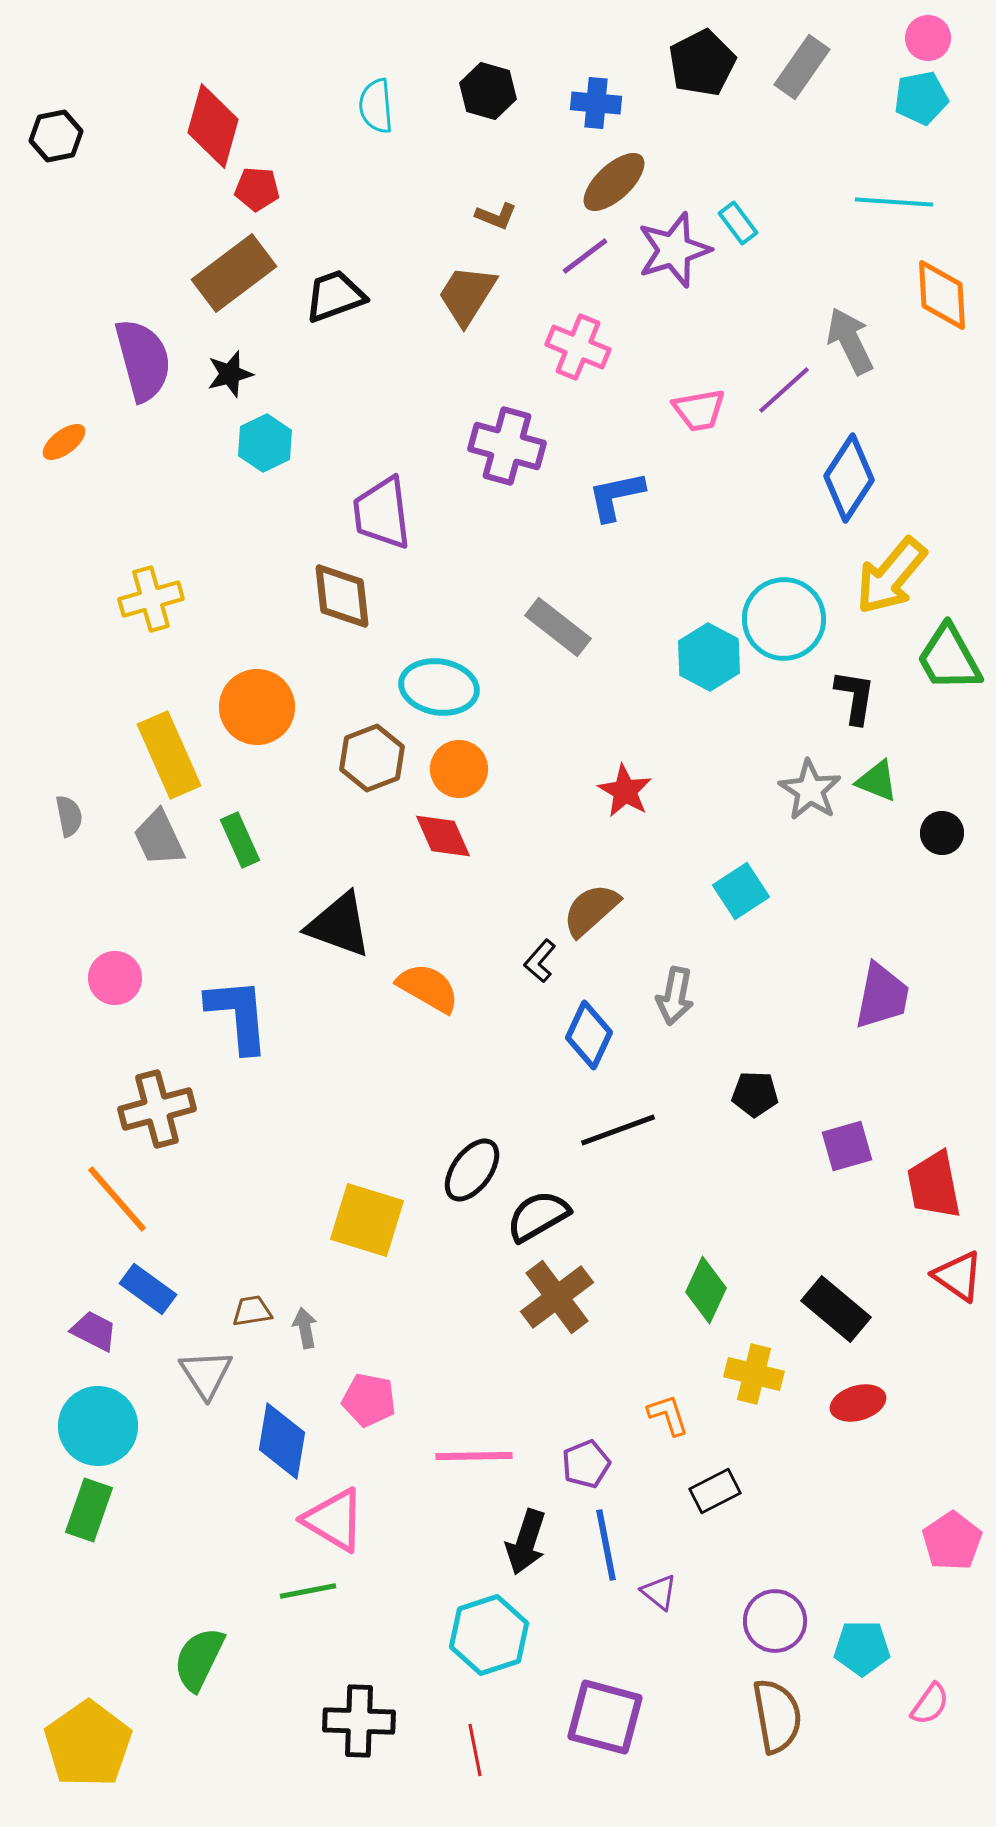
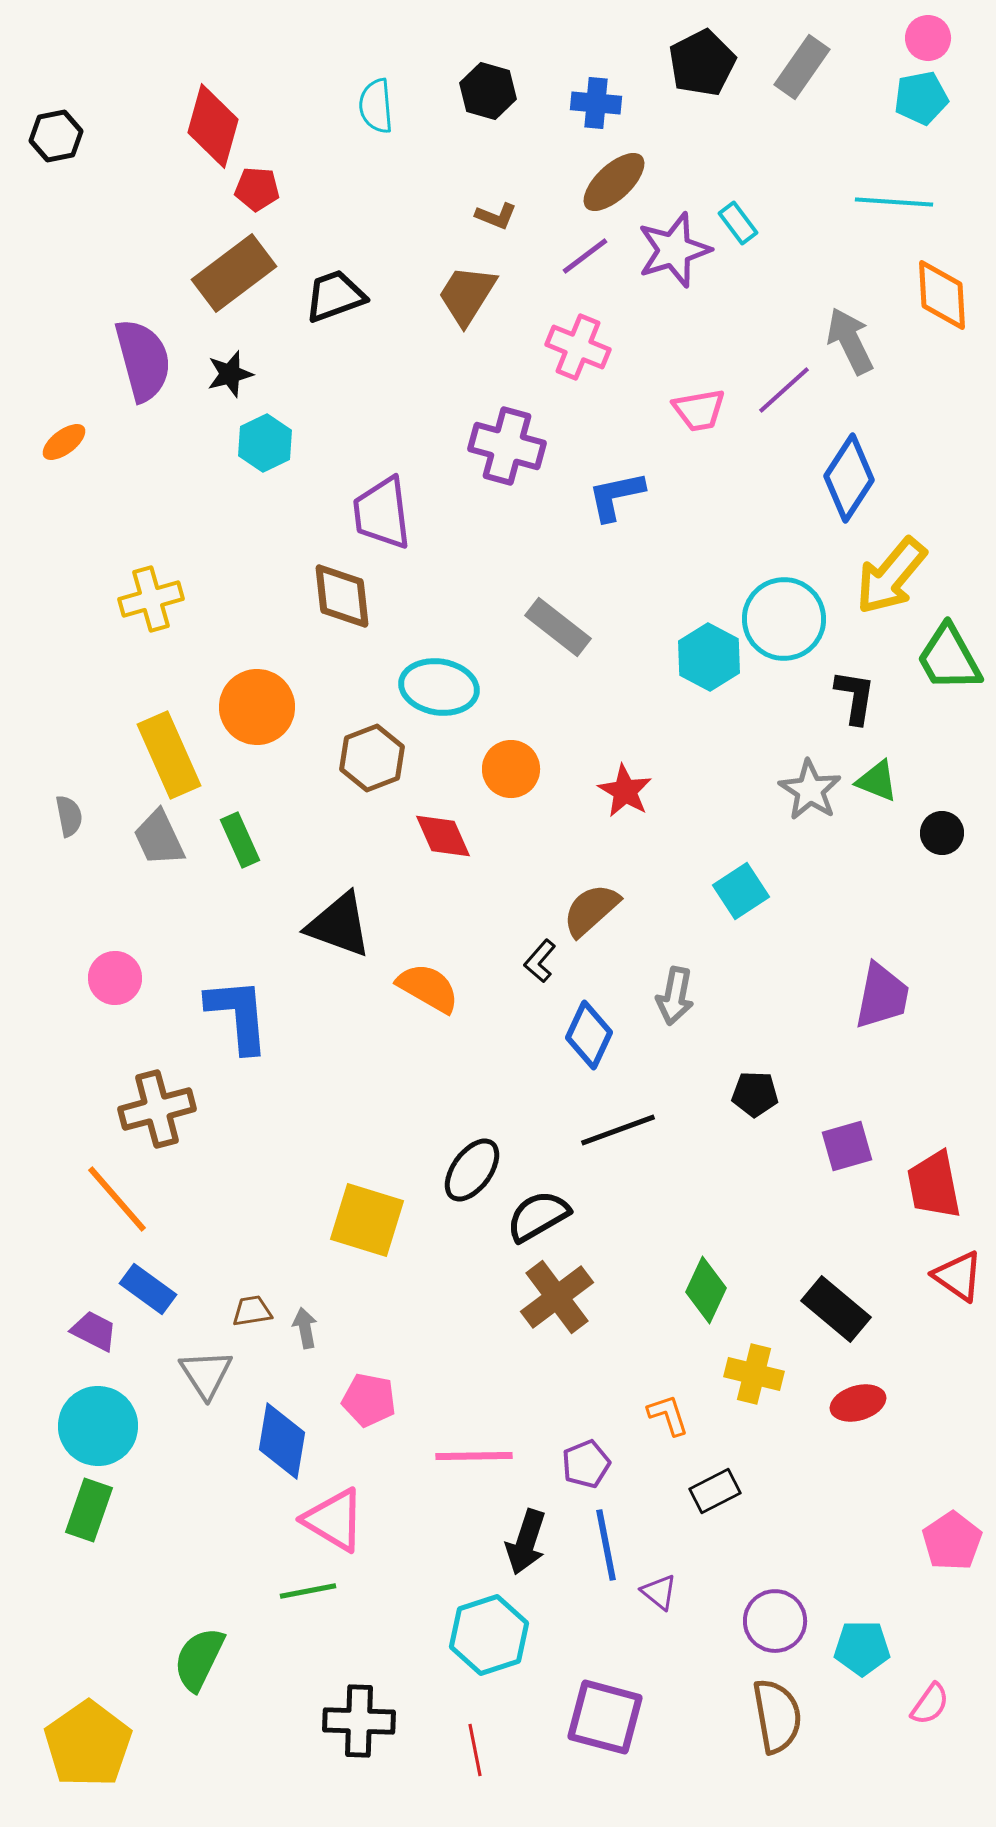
orange circle at (459, 769): moved 52 px right
